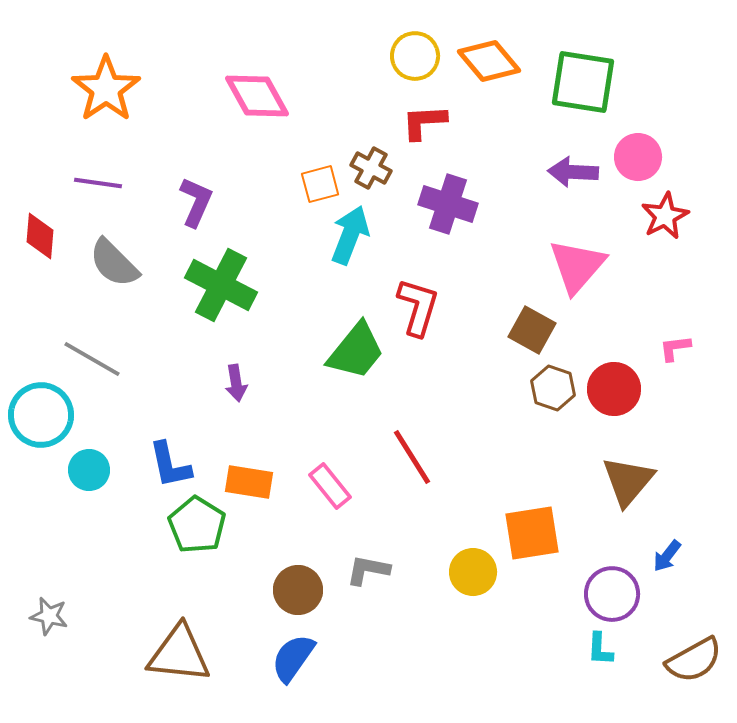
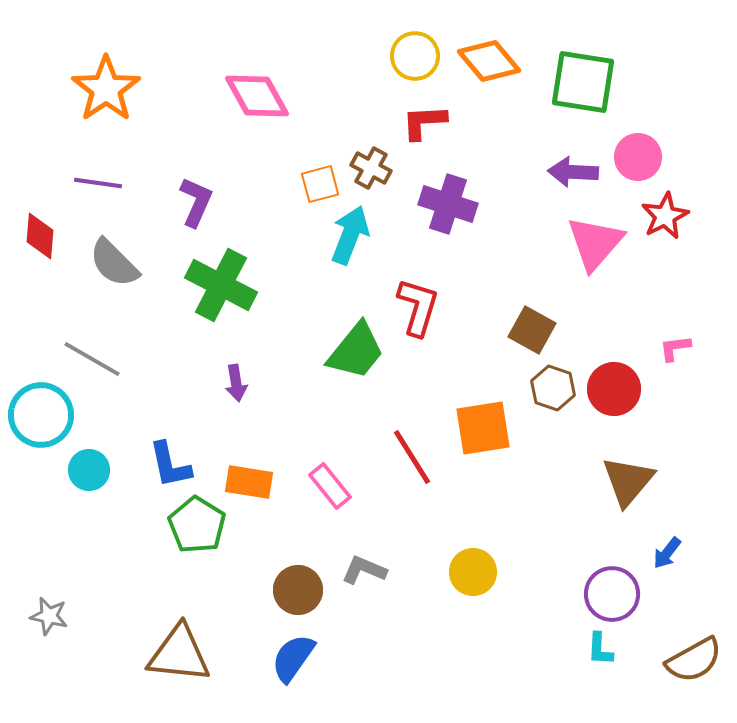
pink triangle at (577, 266): moved 18 px right, 23 px up
orange square at (532, 533): moved 49 px left, 105 px up
blue arrow at (667, 556): moved 3 px up
gray L-shape at (368, 570): moved 4 px left; rotated 12 degrees clockwise
